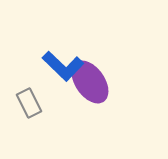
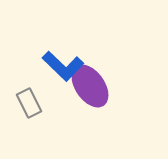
purple ellipse: moved 4 px down
